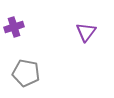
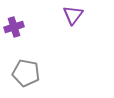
purple triangle: moved 13 px left, 17 px up
